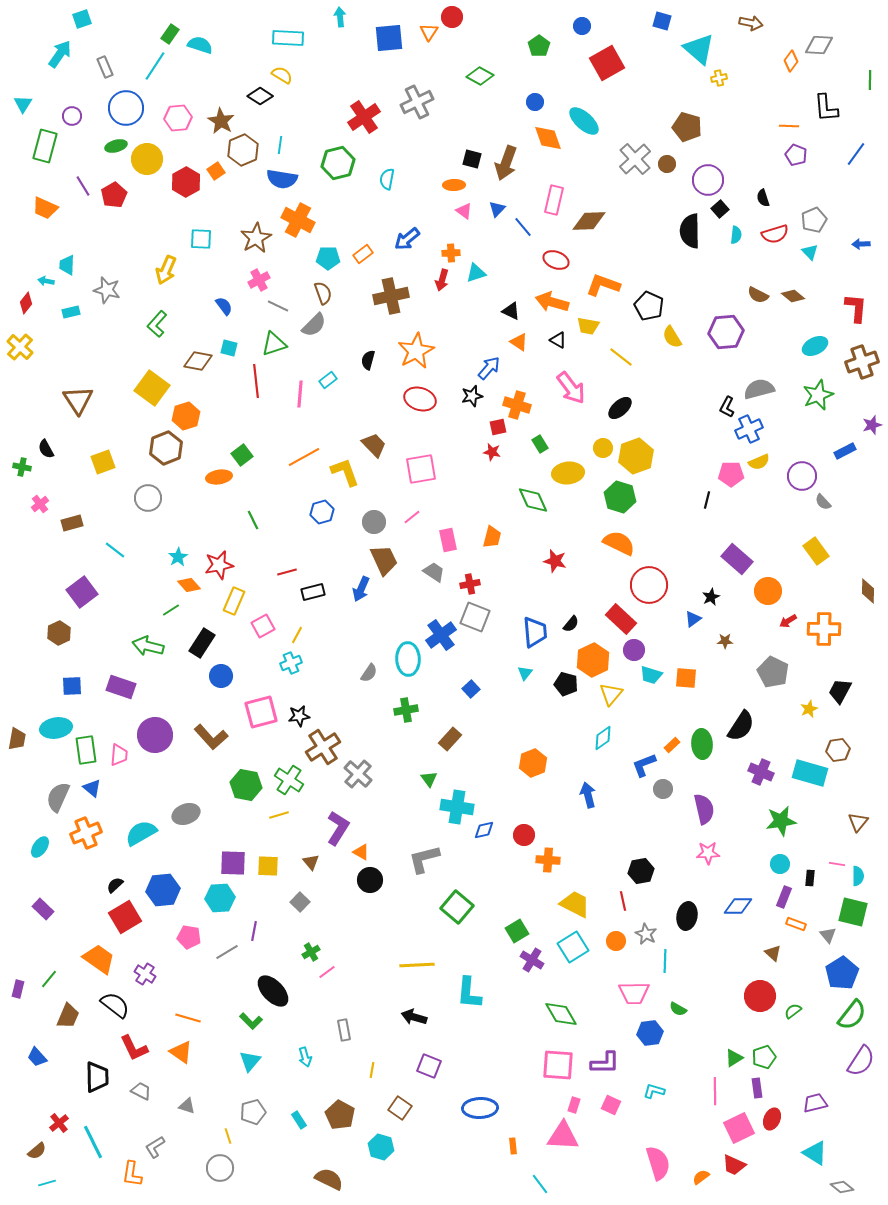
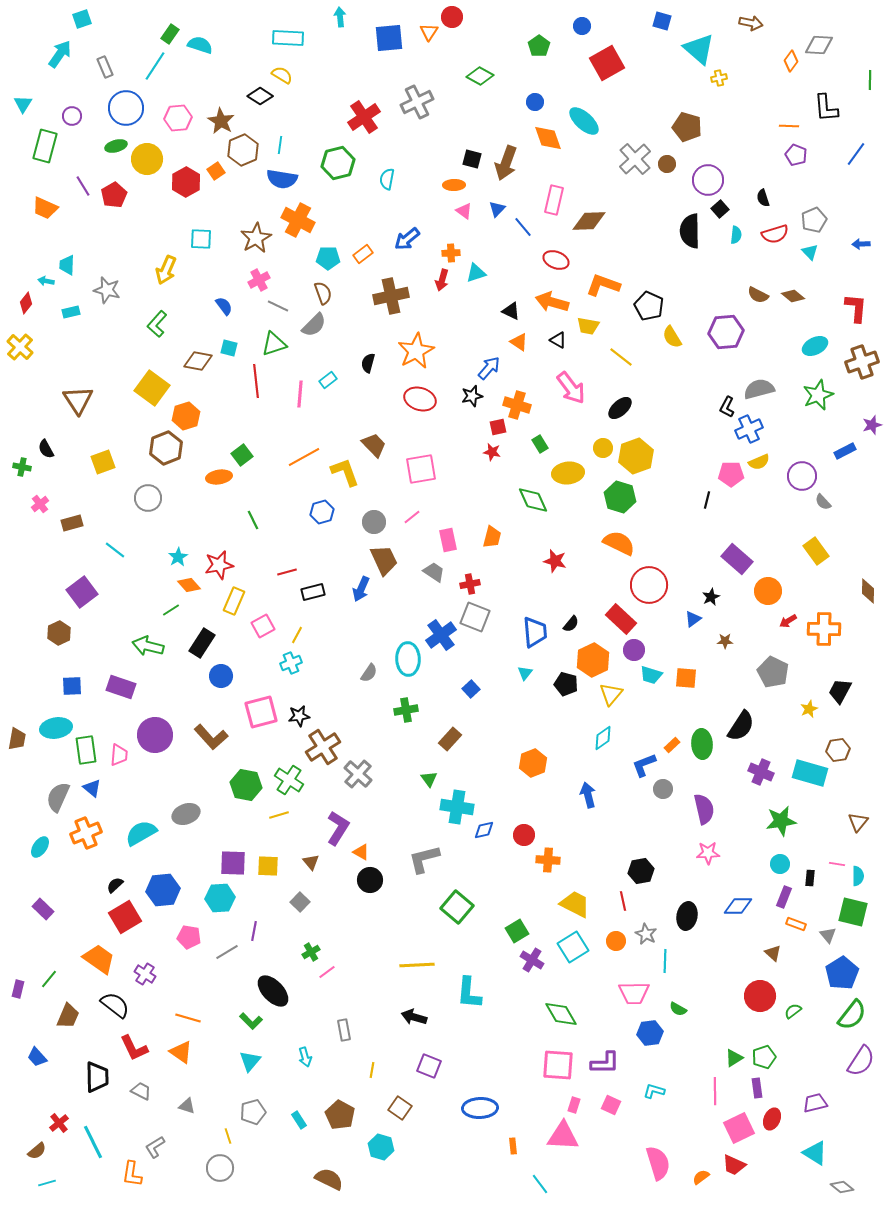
black semicircle at (368, 360): moved 3 px down
